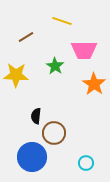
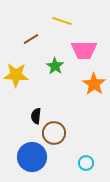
brown line: moved 5 px right, 2 px down
